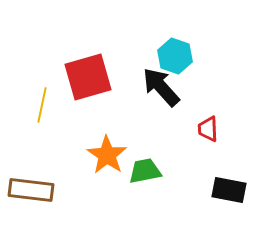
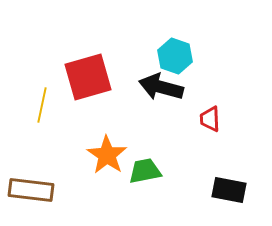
black arrow: rotated 33 degrees counterclockwise
red trapezoid: moved 2 px right, 10 px up
